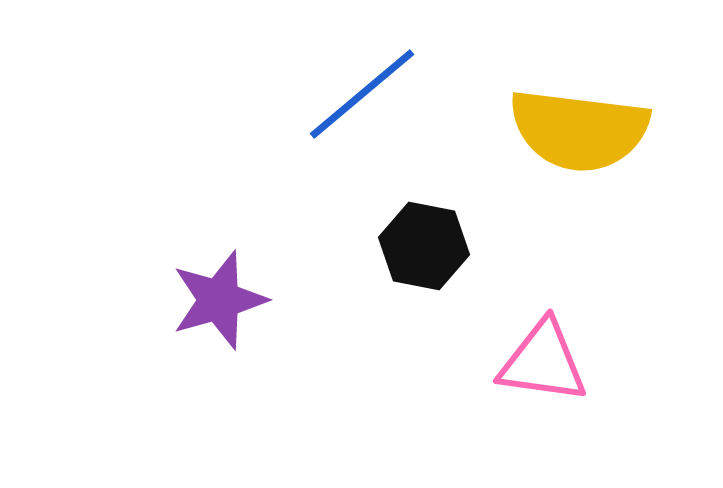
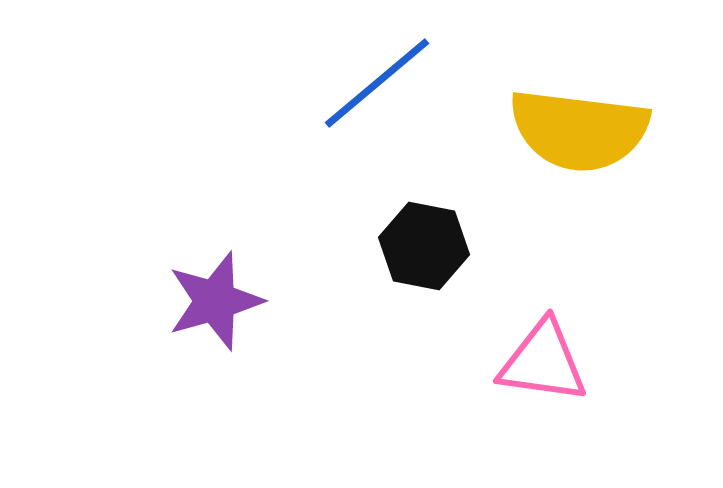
blue line: moved 15 px right, 11 px up
purple star: moved 4 px left, 1 px down
